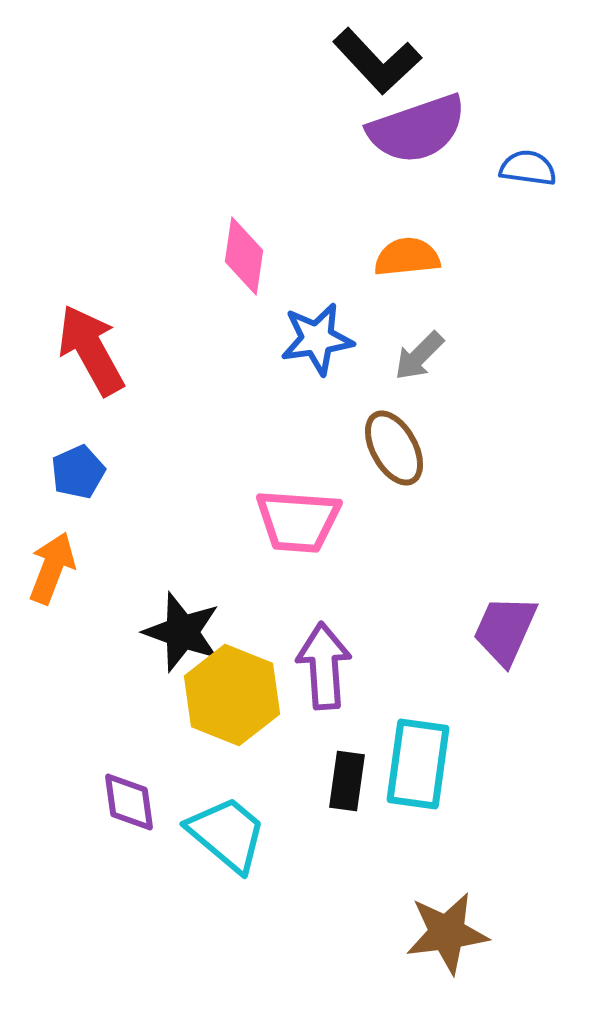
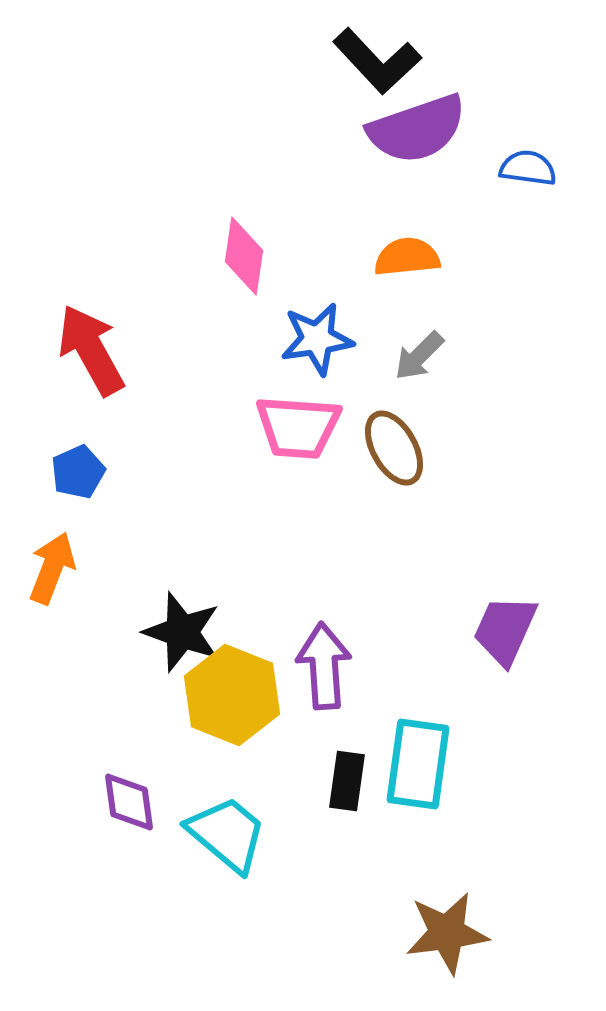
pink trapezoid: moved 94 px up
